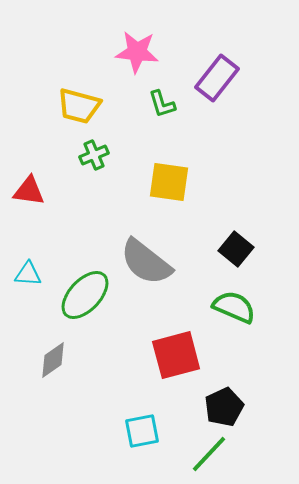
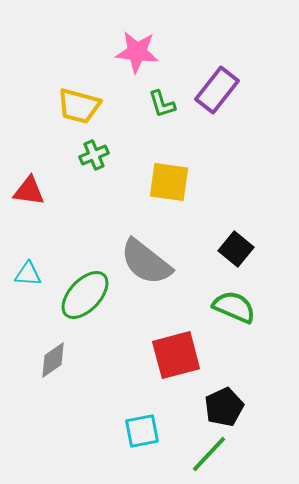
purple rectangle: moved 12 px down
